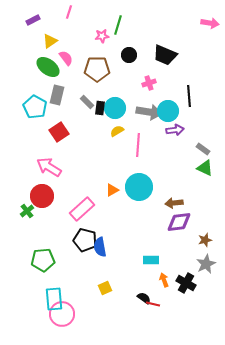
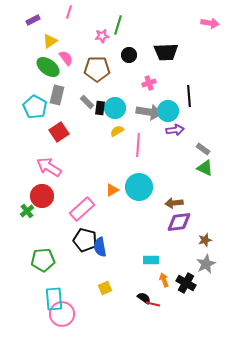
black trapezoid at (165, 55): moved 1 px right, 3 px up; rotated 25 degrees counterclockwise
